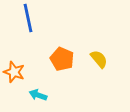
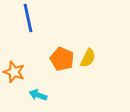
yellow semicircle: moved 11 px left, 1 px up; rotated 66 degrees clockwise
